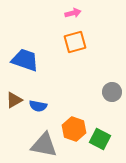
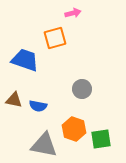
orange square: moved 20 px left, 4 px up
gray circle: moved 30 px left, 3 px up
brown triangle: rotated 42 degrees clockwise
green square: moved 1 px right; rotated 35 degrees counterclockwise
